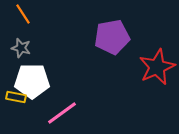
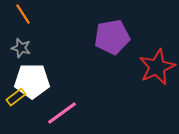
yellow rectangle: rotated 48 degrees counterclockwise
